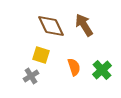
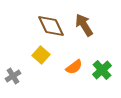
yellow square: rotated 24 degrees clockwise
orange semicircle: rotated 72 degrees clockwise
gray cross: moved 18 px left
